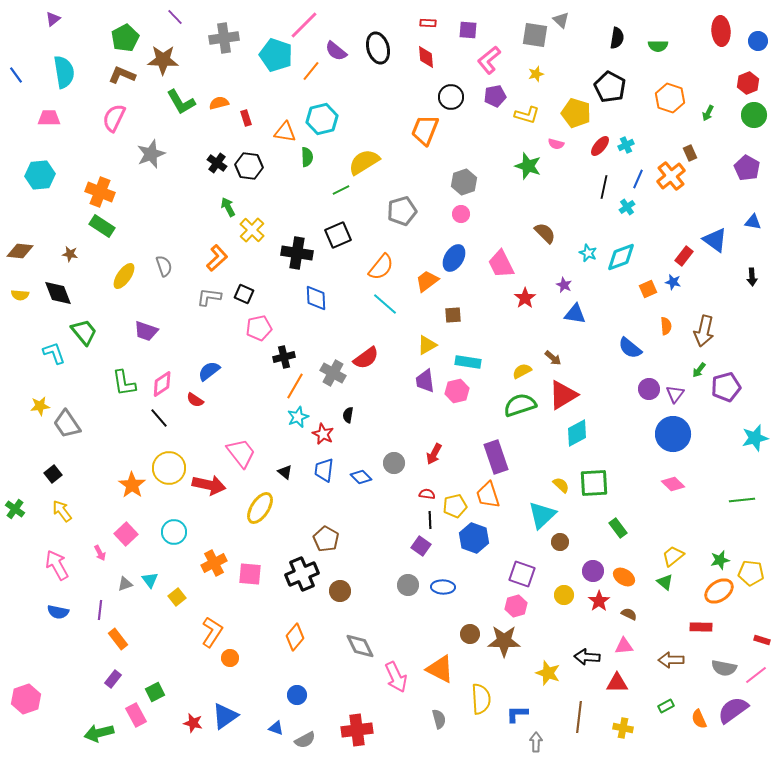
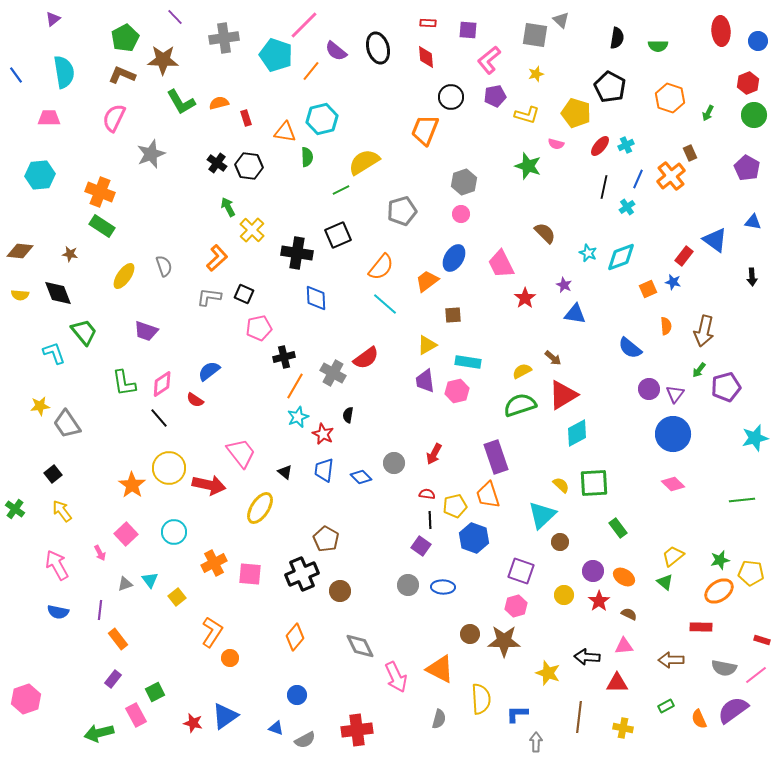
purple square at (522, 574): moved 1 px left, 3 px up
gray semicircle at (439, 719): rotated 30 degrees clockwise
